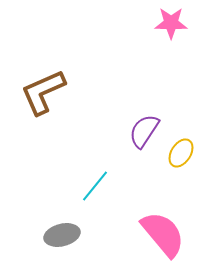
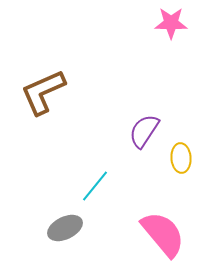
yellow ellipse: moved 5 px down; rotated 36 degrees counterclockwise
gray ellipse: moved 3 px right, 7 px up; rotated 12 degrees counterclockwise
